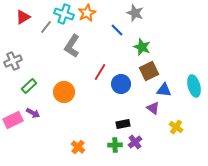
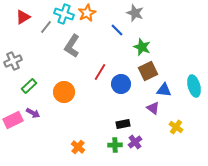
brown square: moved 1 px left
